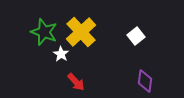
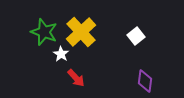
red arrow: moved 4 px up
